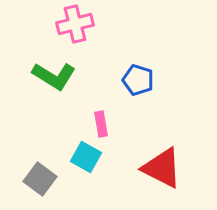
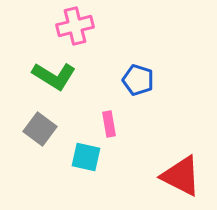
pink cross: moved 2 px down
pink rectangle: moved 8 px right
cyan square: rotated 16 degrees counterclockwise
red triangle: moved 19 px right, 8 px down
gray square: moved 50 px up
